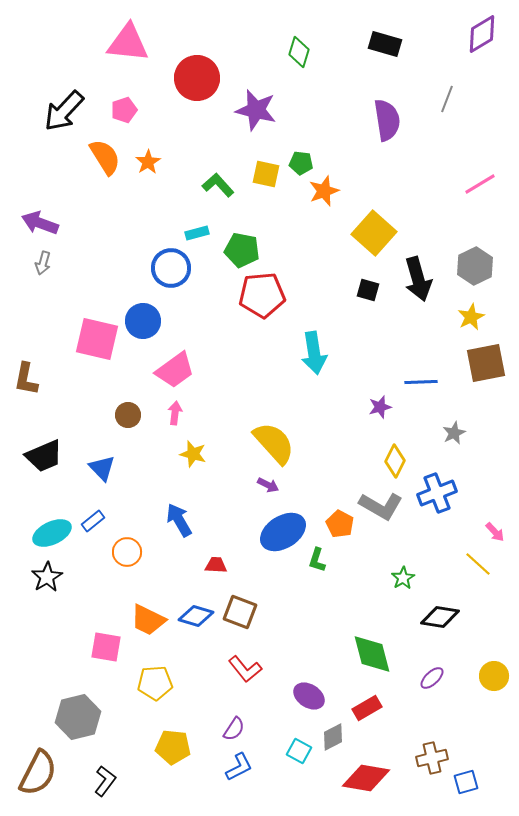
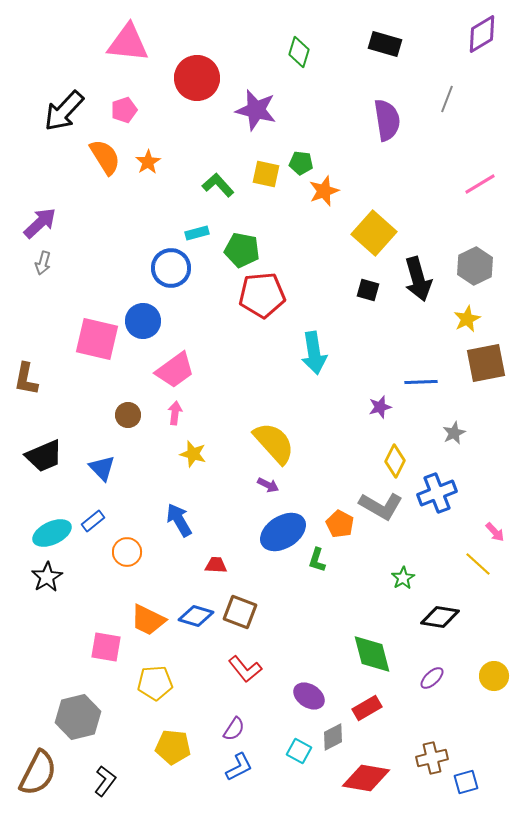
purple arrow at (40, 223): rotated 117 degrees clockwise
yellow star at (471, 317): moved 4 px left, 2 px down
